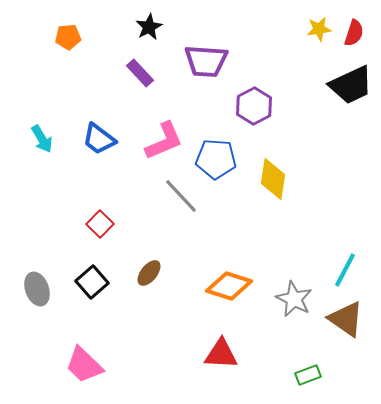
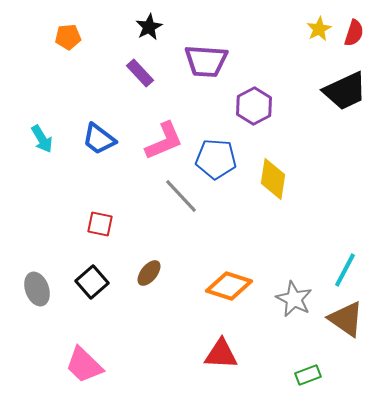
yellow star: rotated 20 degrees counterclockwise
black trapezoid: moved 6 px left, 6 px down
red square: rotated 32 degrees counterclockwise
